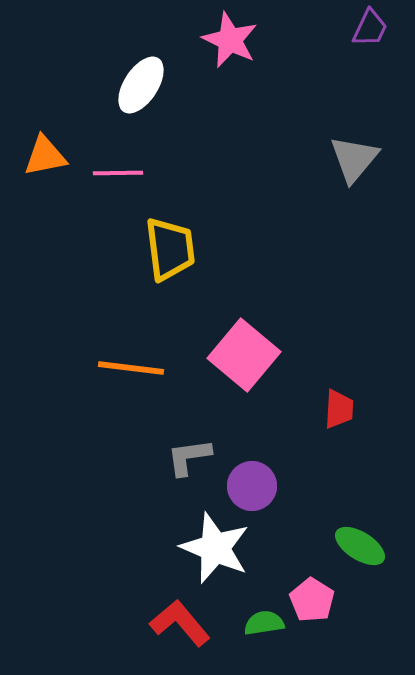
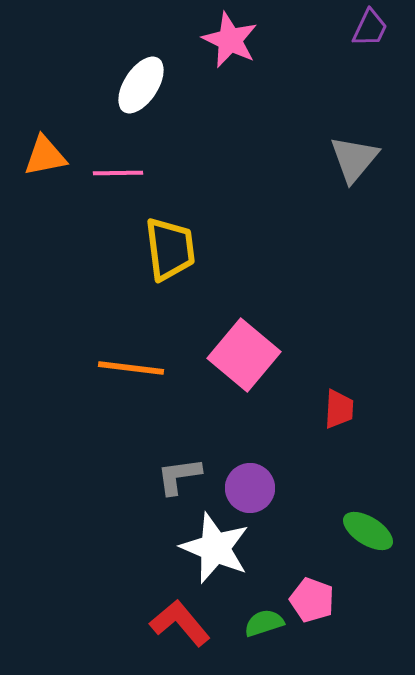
gray L-shape: moved 10 px left, 19 px down
purple circle: moved 2 px left, 2 px down
green ellipse: moved 8 px right, 15 px up
pink pentagon: rotated 12 degrees counterclockwise
green semicircle: rotated 9 degrees counterclockwise
